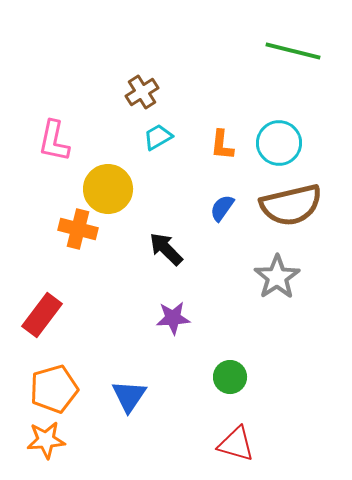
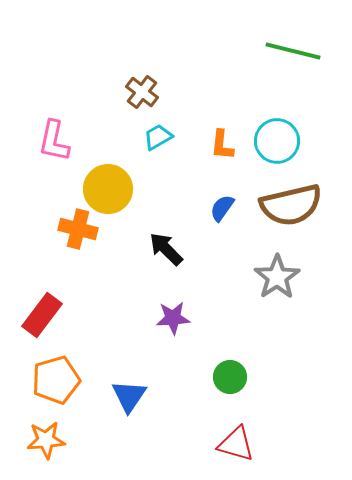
brown cross: rotated 20 degrees counterclockwise
cyan circle: moved 2 px left, 2 px up
orange pentagon: moved 2 px right, 9 px up
